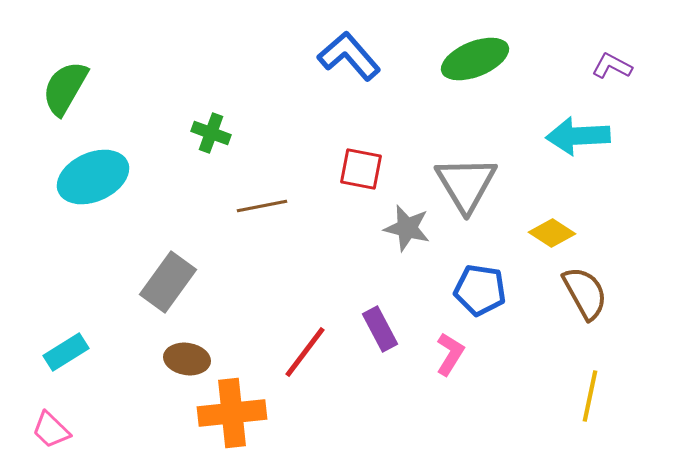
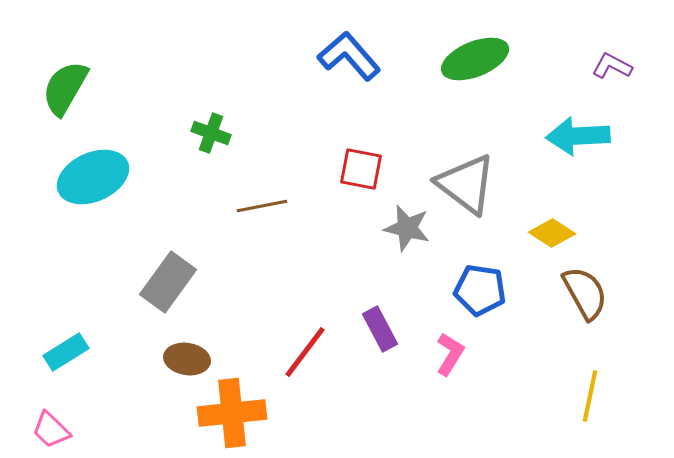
gray triangle: rotated 22 degrees counterclockwise
